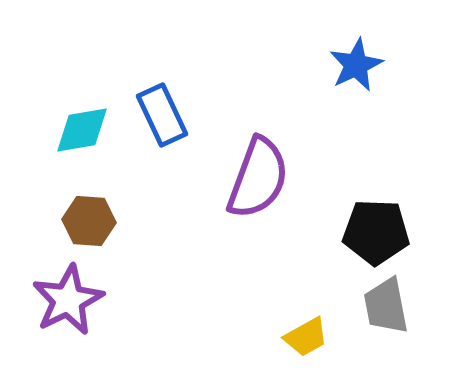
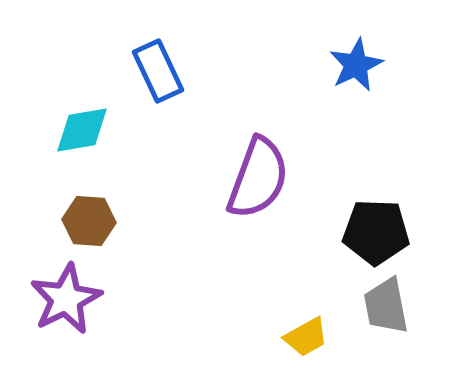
blue rectangle: moved 4 px left, 44 px up
purple star: moved 2 px left, 1 px up
